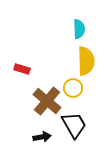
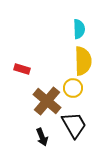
yellow semicircle: moved 3 px left
black arrow: rotated 78 degrees clockwise
